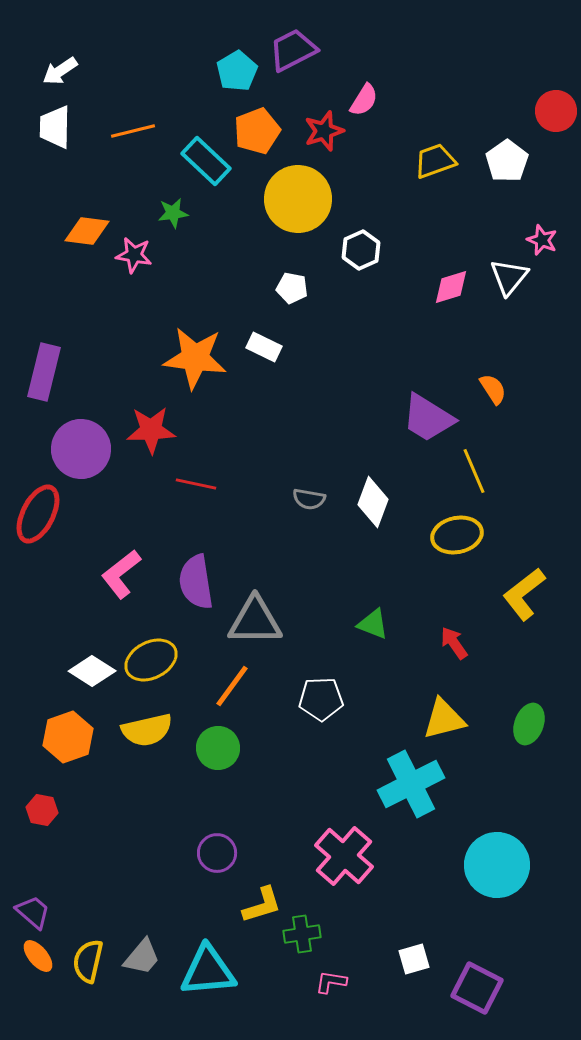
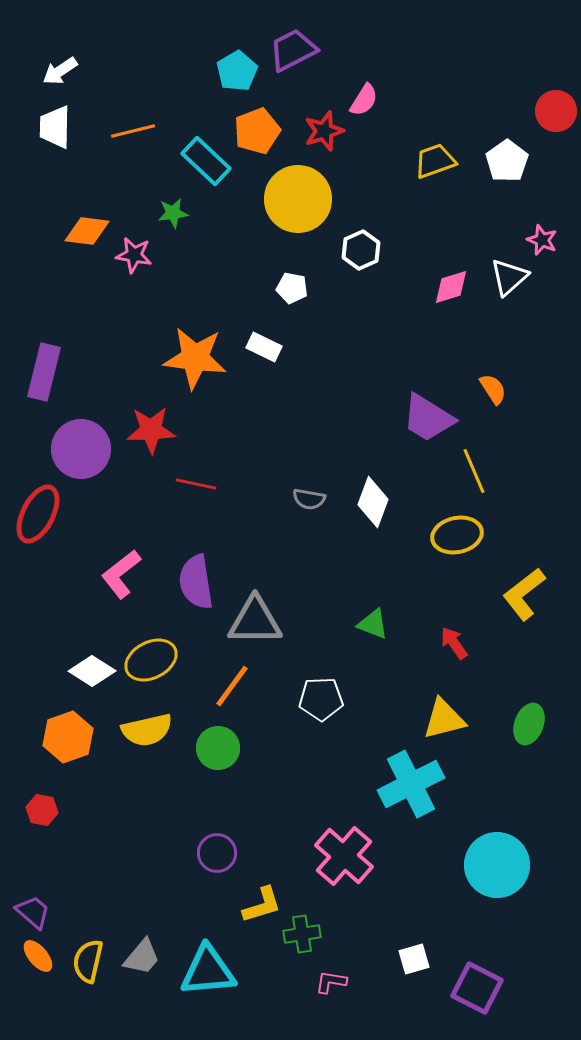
white triangle at (509, 277): rotated 9 degrees clockwise
